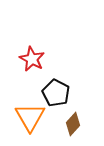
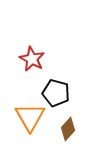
black pentagon: rotated 12 degrees counterclockwise
brown diamond: moved 5 px left, 5 px down
